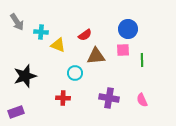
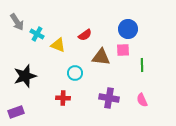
cyan cross: moved 4 px left, 2 px down; rotated 24 degrees clockwise
brown triangle: moved 5 px right, 1 px down; rotated 12 degrees clockwise
green line: moved 5 px down
